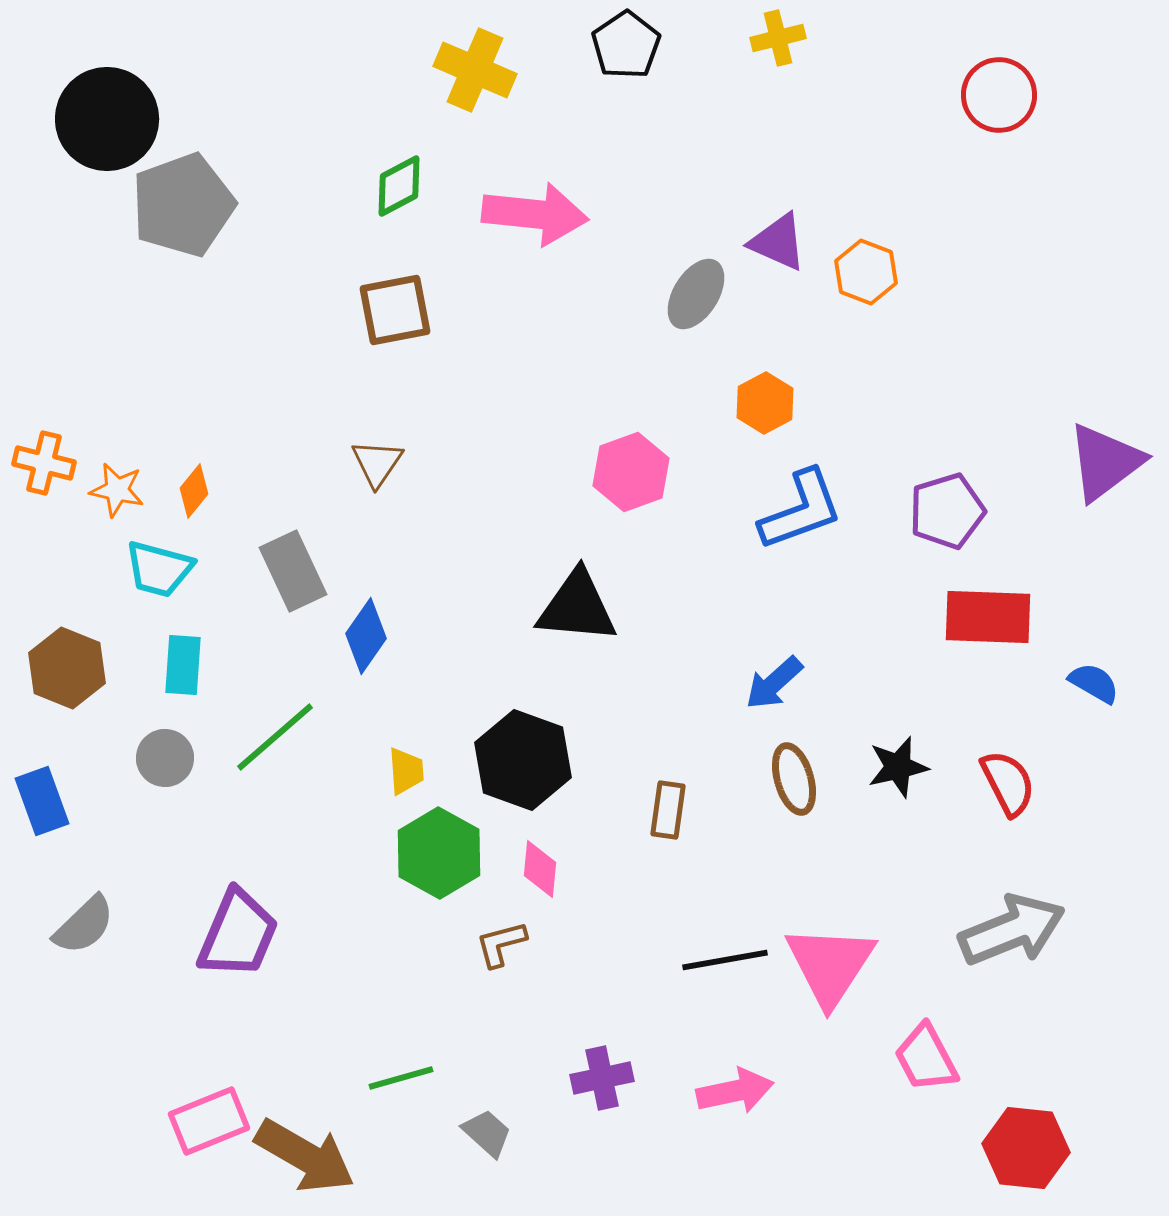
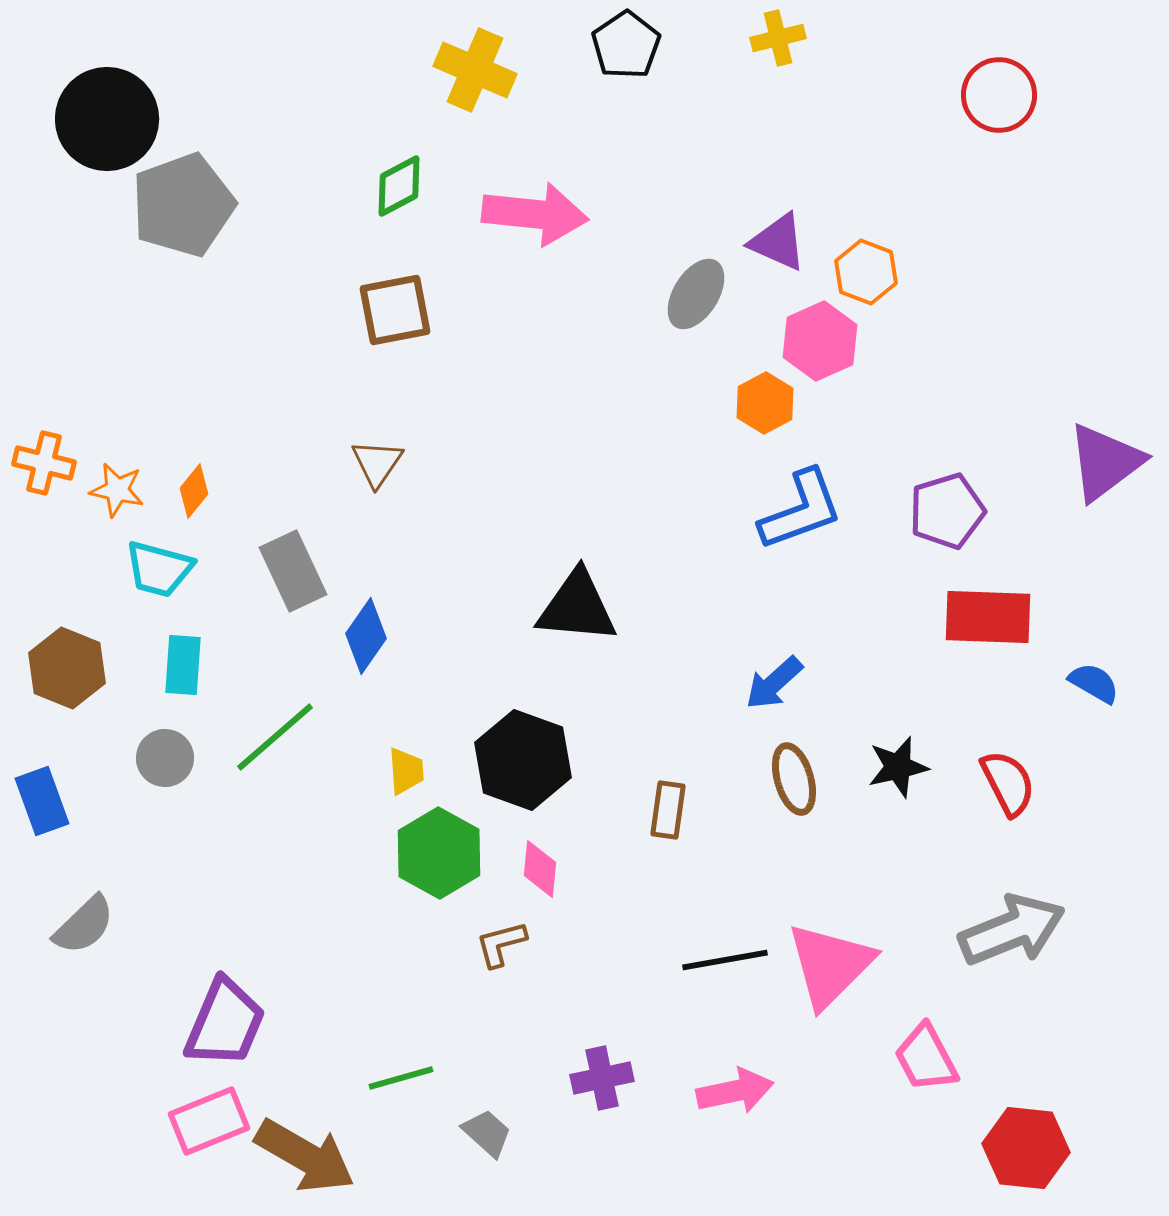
pink hexagon at (631, 472): moved 189 px right, 131 px up; rotated 4 degrees counterclockwise
purple trapezoid at (238, 934): moved 13 px left, 89 px down
pink triangle at (830, 965): rotated 12 degrees clockwise
